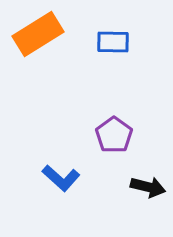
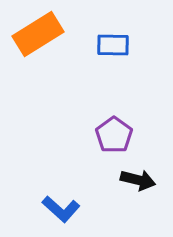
blue rectangle: moved 3 px down
blue L-shape: moved 31 px down
black arrow: moved 10 px left, 7 px up
